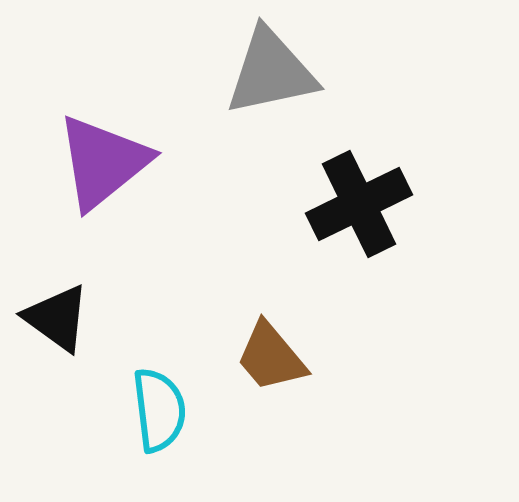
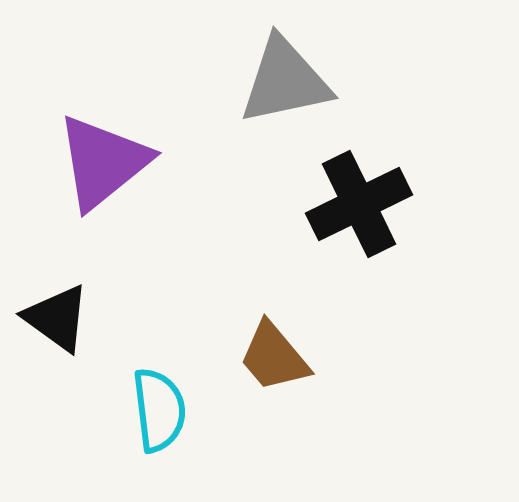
gray triangle: moved 14 px right, 9 px down
brown trapezoid: moved 3 px right
